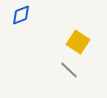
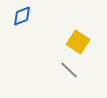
blue diamond: moved 1 px right, 1 px down
